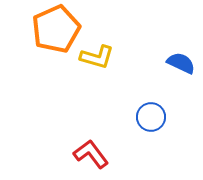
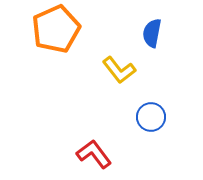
yellow L-shape: moved 22 px right, 13 px down; rotated 36 degrees clockwise
blue semicircle: moved 29 px left, 30 px up; rotated 104 degrees counterclockwise
red L-shape: moved 3 px right
